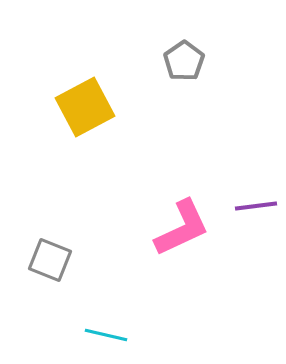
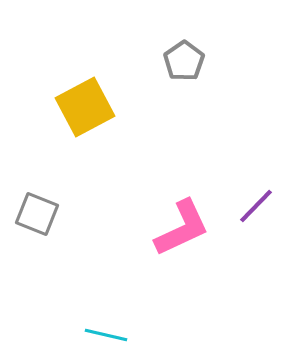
purple line: rotated 39 degrees counterclockwise
gray square: moved 13 px left, 46 px up
